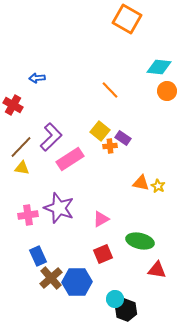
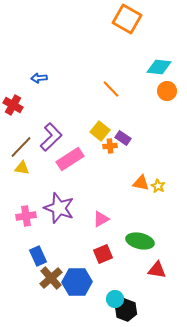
blue arrow: moved 2 px right
orange line: moved 1 px right, 1 px up
pink cross: moved 2 px left, 1 px down
